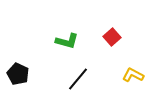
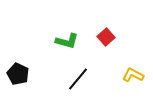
red square: moved 6 px left
